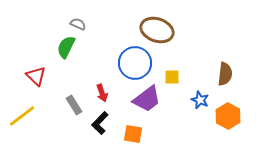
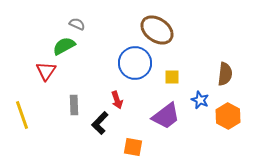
gray semicircle: moved 1 px left
brown ellipse: rotated 16 degrees clockwise
green semicircle: moved 2 px left, 1 px up; rotated 35 degrees clockwise
red triangle: moved 10 px right, 5 px up; rotated 20 degrees clockwise
red arrow: moved 15 px right, 7 px down
purple trapezoid: moved 19 px right, 17 px down
gray rectangle: rotated 30 degrees clockwise
yellow line: moved 1 px up; rotated 72 degrees counterclockwise
orange square: moved 13 px down
